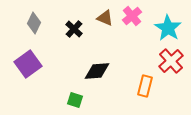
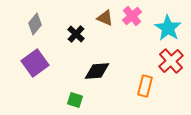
gray diamond: moved 1 px right, 1 px down; rotated 15 degrees clockwise
black cross: moved 2 px right, 5 px down
purple square: moved 7 px right, 1 px up
